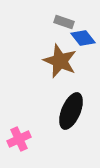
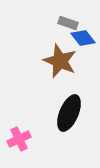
gray rectangle: moved 4 px right, 1 px down
black ellipse: moved 2 px left, 2 px down
